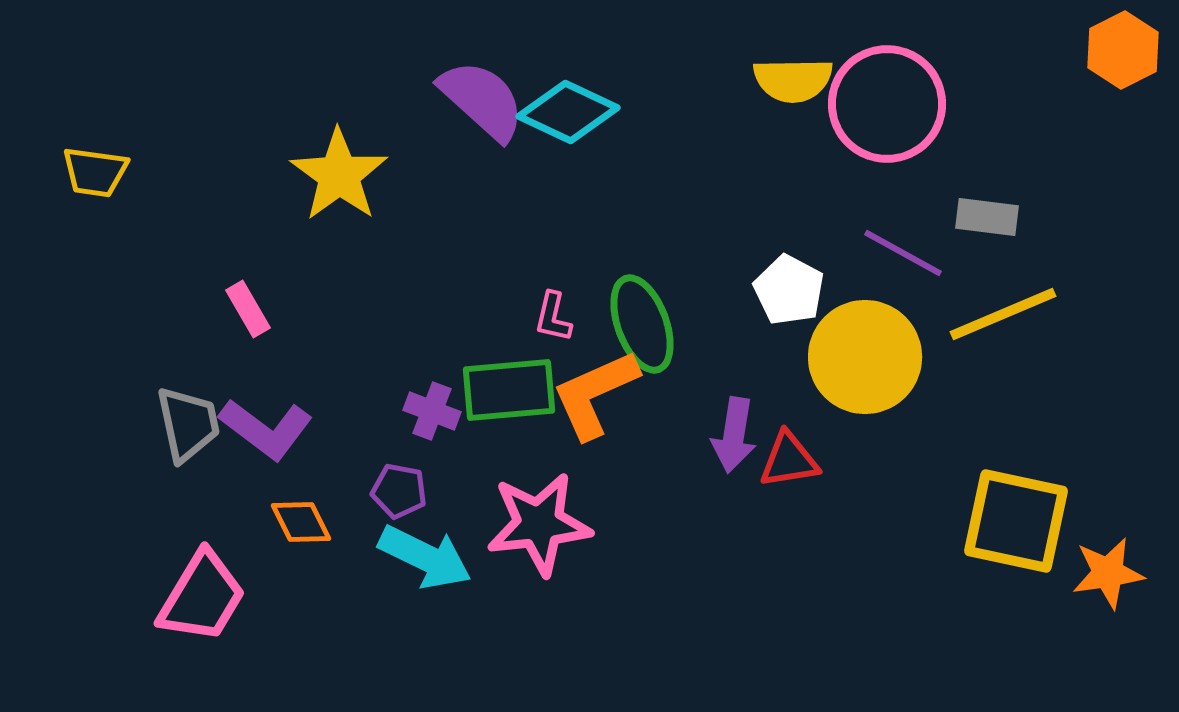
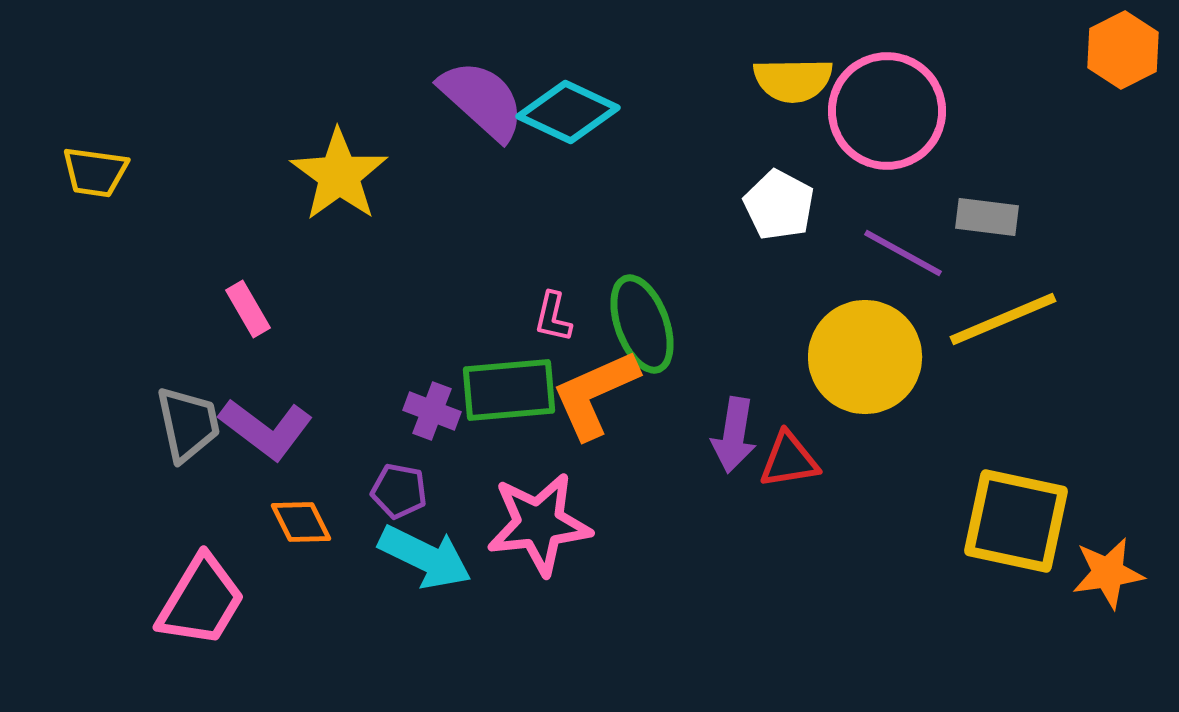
pink circle: moved 7 px down
white pentagon: moved 10 px left, 85 px up
yellow line: moved 5 px down
pink trapezoid: moved 1 px left, 4 px down
